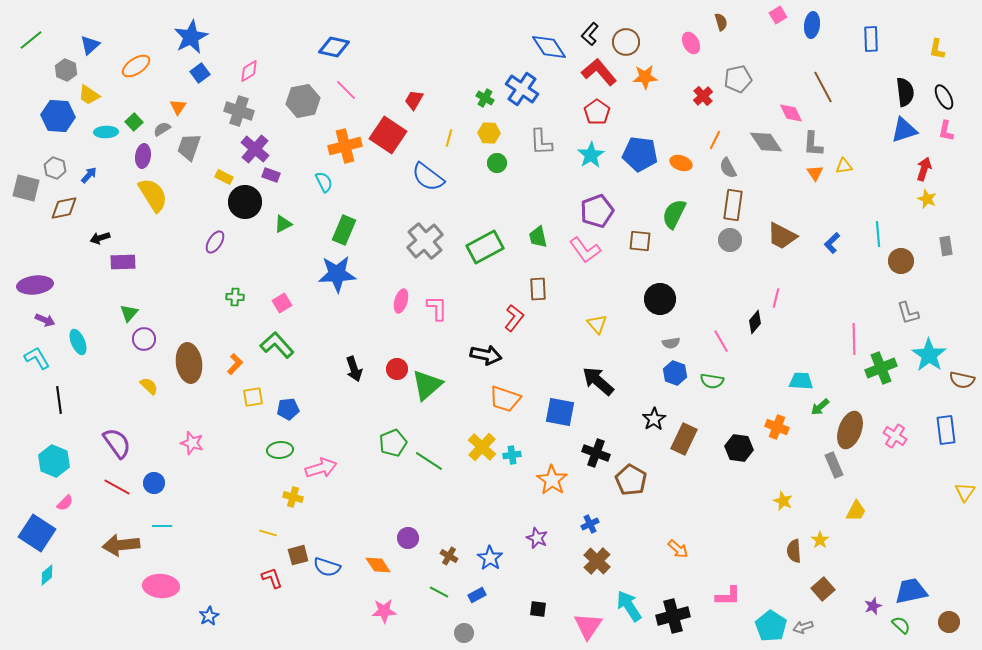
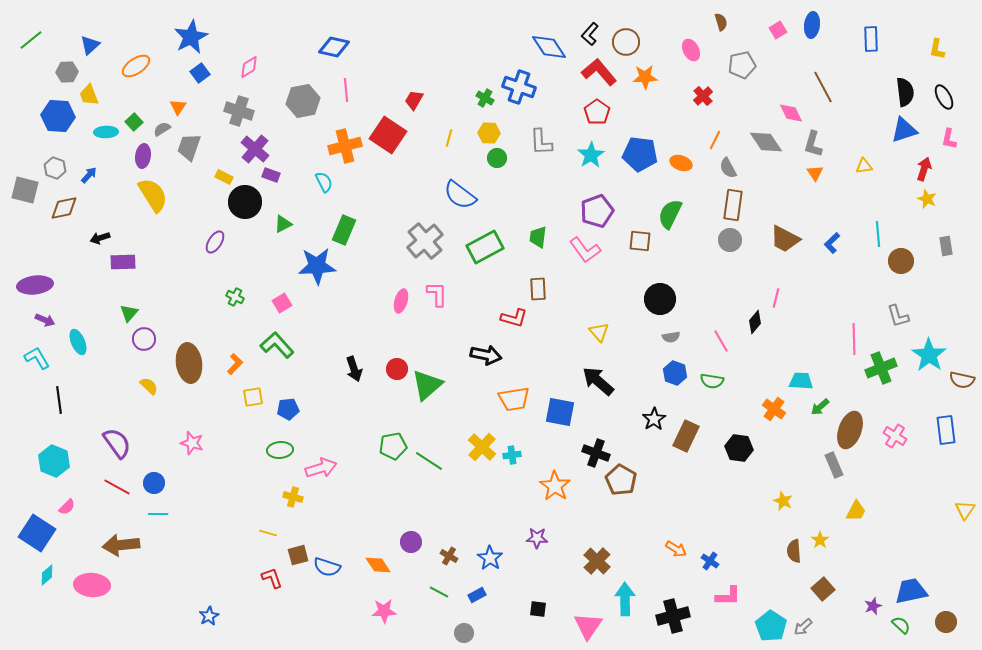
pink square at (778, 15): moved 15 px down
pink ellipse at (691, 43): moved 7 px down
gray hexagon at (66, 70): moved 1 px right, 2 px down; rotated 25 degrees counterclockwise
pink diamond at (249, 71): moved 4 px up
gray pentagon at (738, 79): moved 4 px right, 14 px up
blue cross at (522, 89): moved 3 px left, 2 px up; rotated 16 degrees counterclockwise
pink line at (346, 90): rotated 40 degrees clockwise
yellow trapezoid at (89, 95): rotated 35 degrees clockwise
pink L-shape at (946, 131): moved 3 px right, 8 px down
gray L-shape at (813, 144): rotated 12 degrees clockwise
green circle at (497, 163): moved 5 px up
yellow triangle at (844, 166): moved 20 px right
blue semicircle at (428, 177): moved 32 px right, 18 px down
gray square at (26, 188): moved 1 px left, 2 px down
green semicircle at (674, 214): moved 4 px left
brown trapezoid at (782, 236): moved 3 px right, 3 px down
green trapezoid at (538, 237): rotated 20 degrees clockwise
blue star at (337, 274): moved 20 px left, 8 px up
green cross at (235, 297): rotated 24 degrees clockwise
pink L-shape at (437, 308): moved 14 px up
gray L-shape at (908, 313): moved 10 px left, 3 px down
red L-shape at (514, 318): rotated 68 degrees clockwise
yellow triangle at (597, 324): moved 2 px right, 8 px down
gray semicircle at (671, 343): moved 6 px up
orange trapezoid at (505, 399): moved 9 px right; rotated 28 degrees counterclockwise
orange cross at (777, 427): moved 3 px left, 18 px up; rotated 15 degrees clockwise
brown rectangle at (684, 439): moved 2 px right, 3 px up
green pentagon at (393, 443): moved 3 px down; rotated 12 degrees clockwise
orange star at (552, 480): moved 3 px right, 6 px down
brown pentagon at (631, 480): moved 10 px left
yellow triangle at (965, 492): moved 18 px down
pink semicircle at (65, 503): moved 2 px right, 4 px down
blue cross at (590, 524): moved 120 px right, 37 px down; rotated 30 degrees counterclockwise
cyan line at (162, 526): moved 4 px left, 12 px up
purple circle at (408, 538): moved 3 px right, 4 px down
purple star at (537, 538): rotated 20 degrees counterclockwise
orange arrow at (678, 549): moved 2 px left; rotated 10 degrees counterclockwise
pink ellipse at (161, 586): moved 69 px left, 1 px up
cyan arrow at (629, 606): moved 4 px left, 7 px up; rotated 32 degrees clockwise
brown circle at (949, 622): moved 3 px left
gray arrow at (803, 627): rotated 24 degrees counterclockwise
